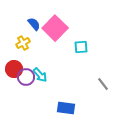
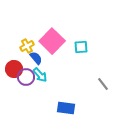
blue semicircle: moved 2 px right, 34 px down
pink square: moved 3 px left, 13 px down
yellow cross: moved 4 px right, 3 px down
